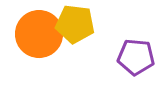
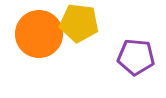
yellow pentagon: moved 4 px right, 1 px up
